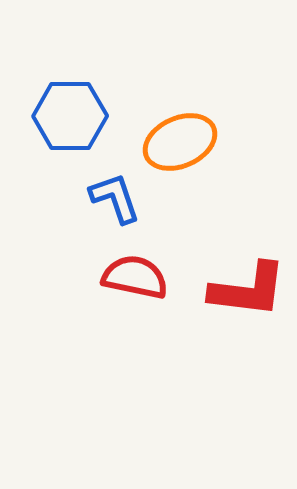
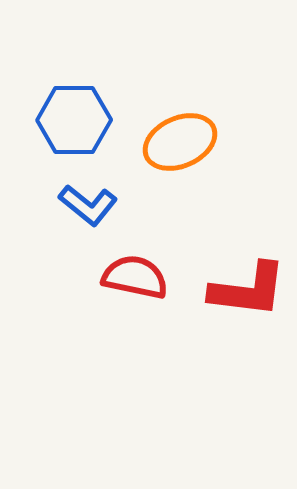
blue hexagon: moved 4 px right, 4 px down
blue L-shape: moved 27 px left, 7 px down; rotated 148 degrees clockwise
